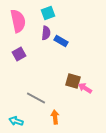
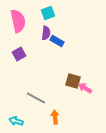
blue rectangle: moved 4 px left
